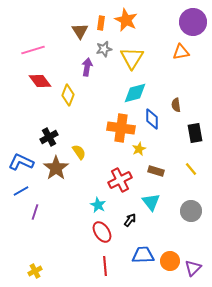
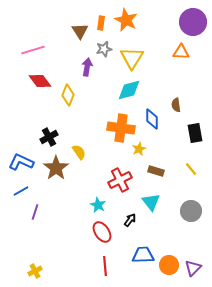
orange triangle: rotated 12 degrees clockwise
cyan diamond: moved 6 px left, 3 px up
orange circle: moved 1 px left, 4 px down
